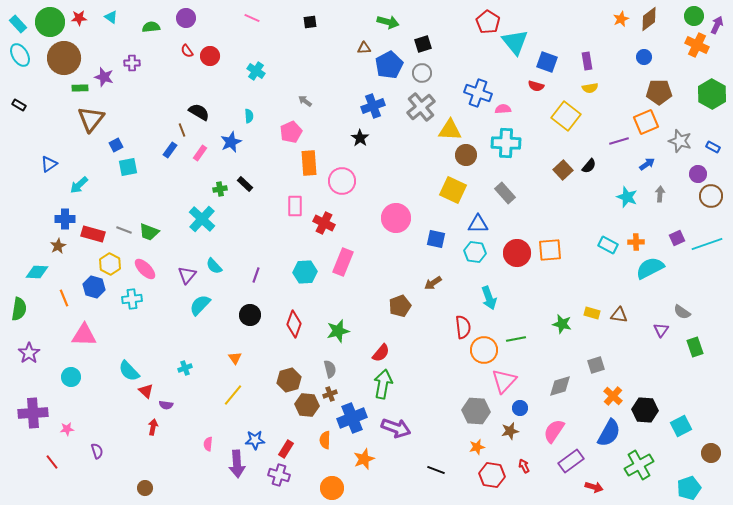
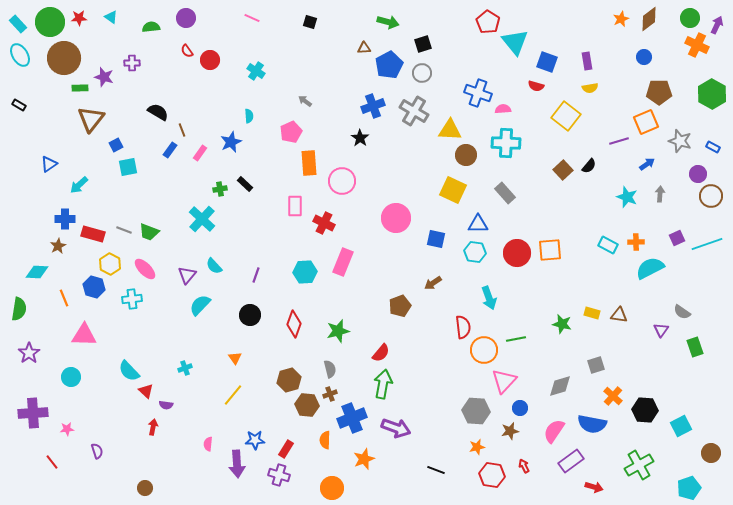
green circle at (694, 16): moved 4 px left, 2 px down
black square at (310, 22): rotated 24 degrees clockwise
red circle at (210, 56): moved 4 px down
gray cross at (421, 107): moved 7 px left, 4 px down; rotated 20 degrees counterclockwise
black semicircle at (199, 112): moved 41 px left
blue semicircle at (609, 433): moved 17 px left, 9 px up; rotated 72 degrees clockwise
